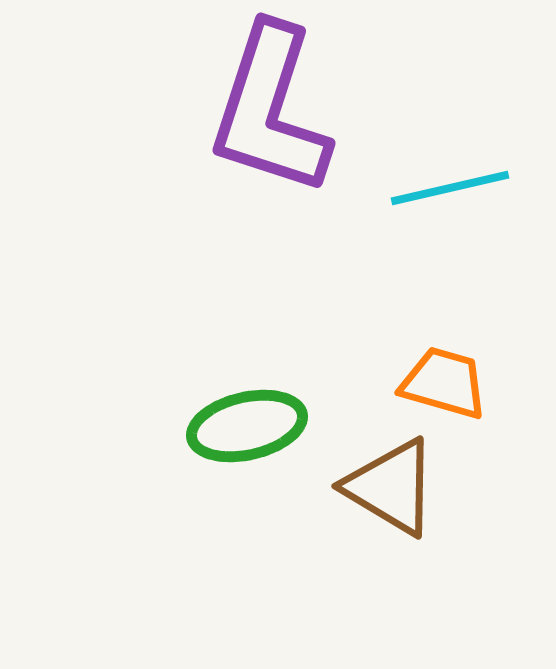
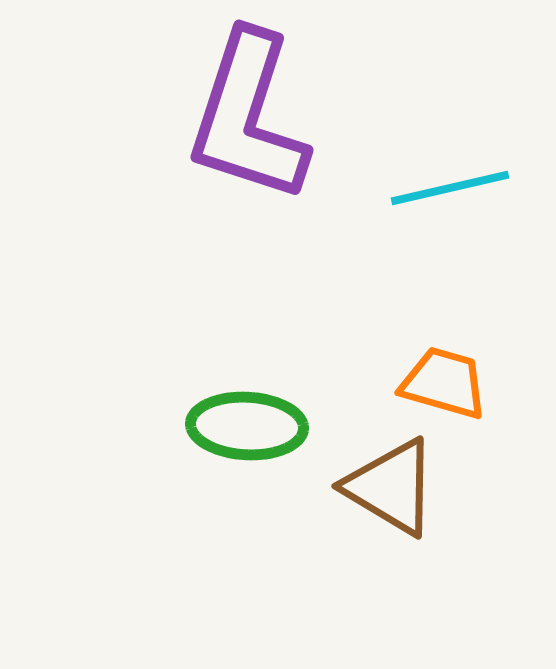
purple L-shape: moved 22 px left, 7 px down
green ellipse: rotated 16 degrees clockwise
